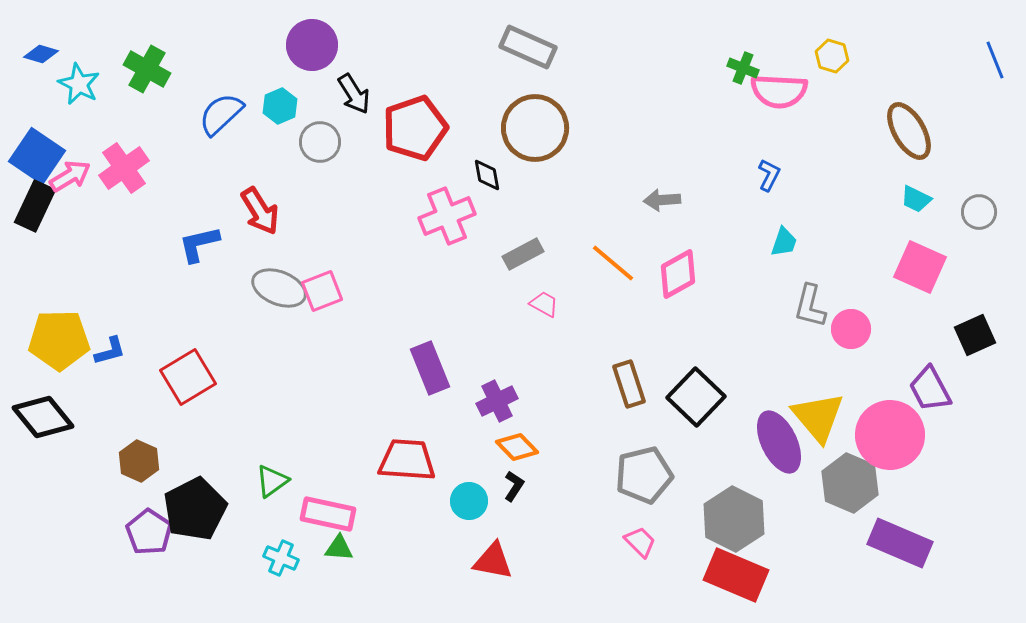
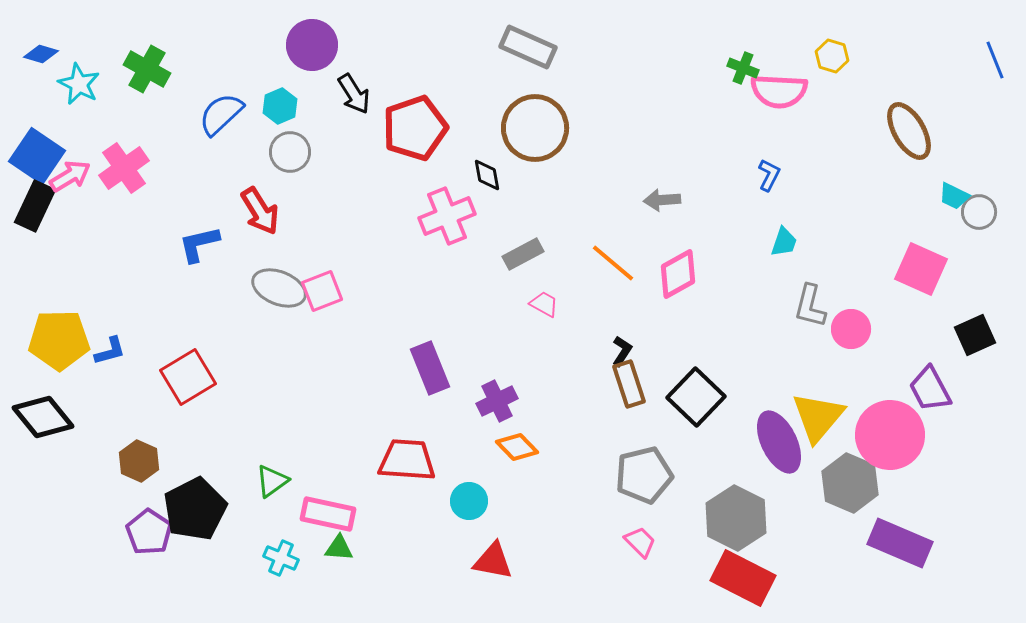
gray circle at (320, 142): moved 30 px left, 10 px down
cyan trapezoid at (916, 199): moved 38 px right, 3 px up
pink square at (920, 267): moved 1 px right, 2 px down
yellow triangle at (818, 417): rotated 20 degrees clockwise
black L-shape at (514, 486): moved 108 px right, 135 px up
gray hexagon at (734, 519): moved 2 px right, 1 px up
red rectangle at (736, 575): moved 7 px right, 3 px down; rotated 4 degrees clockwise
